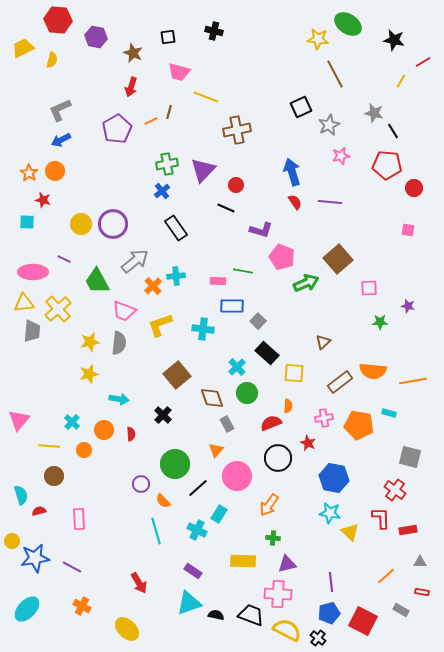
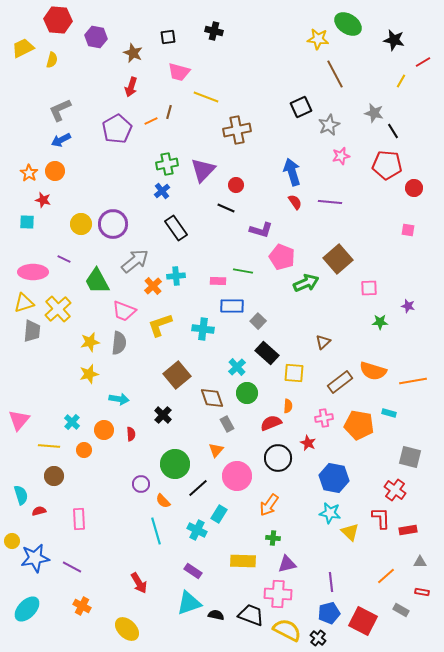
yellow triangle at (24, 303): rotated 10 degrees counterclockwise
orange semicircle at (373, 371): rotated 12 degrees clockwise
